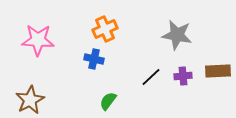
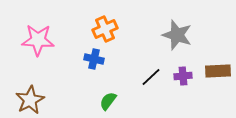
gray star: rotated 8 degrees clockwise
